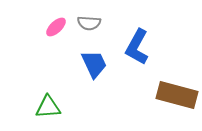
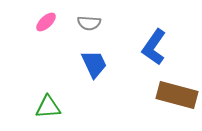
pink ellipse: moved 10 px left, 5 px up
blue L-shape: moved 17 px right; rotated 6 degrees clockwise
